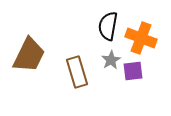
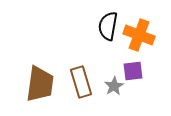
orange cross: moved 2 px left, 3 px up
brown trapezoid: moved 11 px right, 29 px down; rotated 18 degrees counterclockwise
gray star: moved 3 px right, 26 px down
brown rectangle: moved 4 px right, 10 px down
